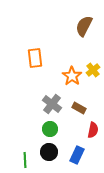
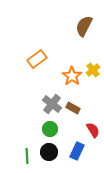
orange rectangle: moved 2 px right, 1 px down; rotated 60 degrees clockwise
brown rectangle: moved 6 px left
red semicircle: rotated 42 degrees counterclockwise
blue rectangle: moved 4 px up
green line: moved 2 px right, 4 px up
